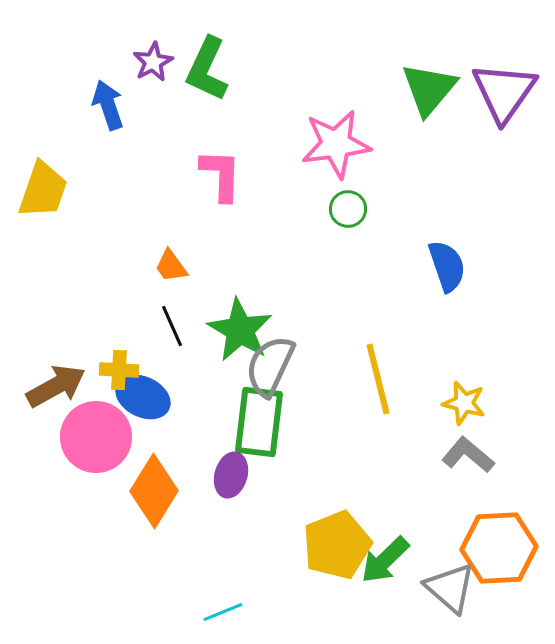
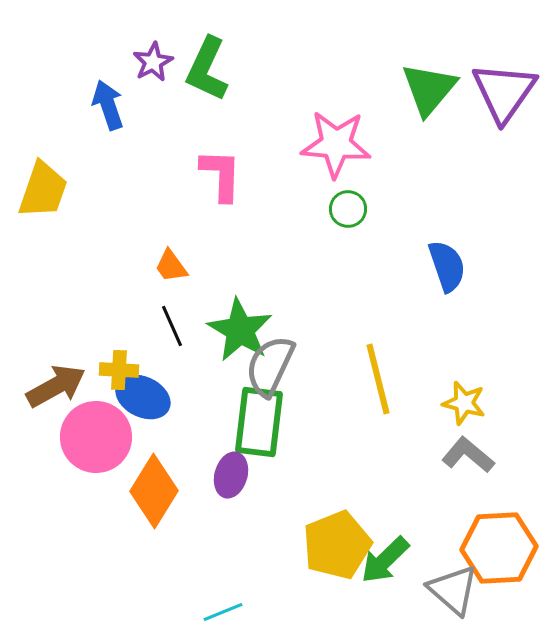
pink star: rotated 12 degrees clockwise
gray triangle: moved 3 px right, 2 px down
